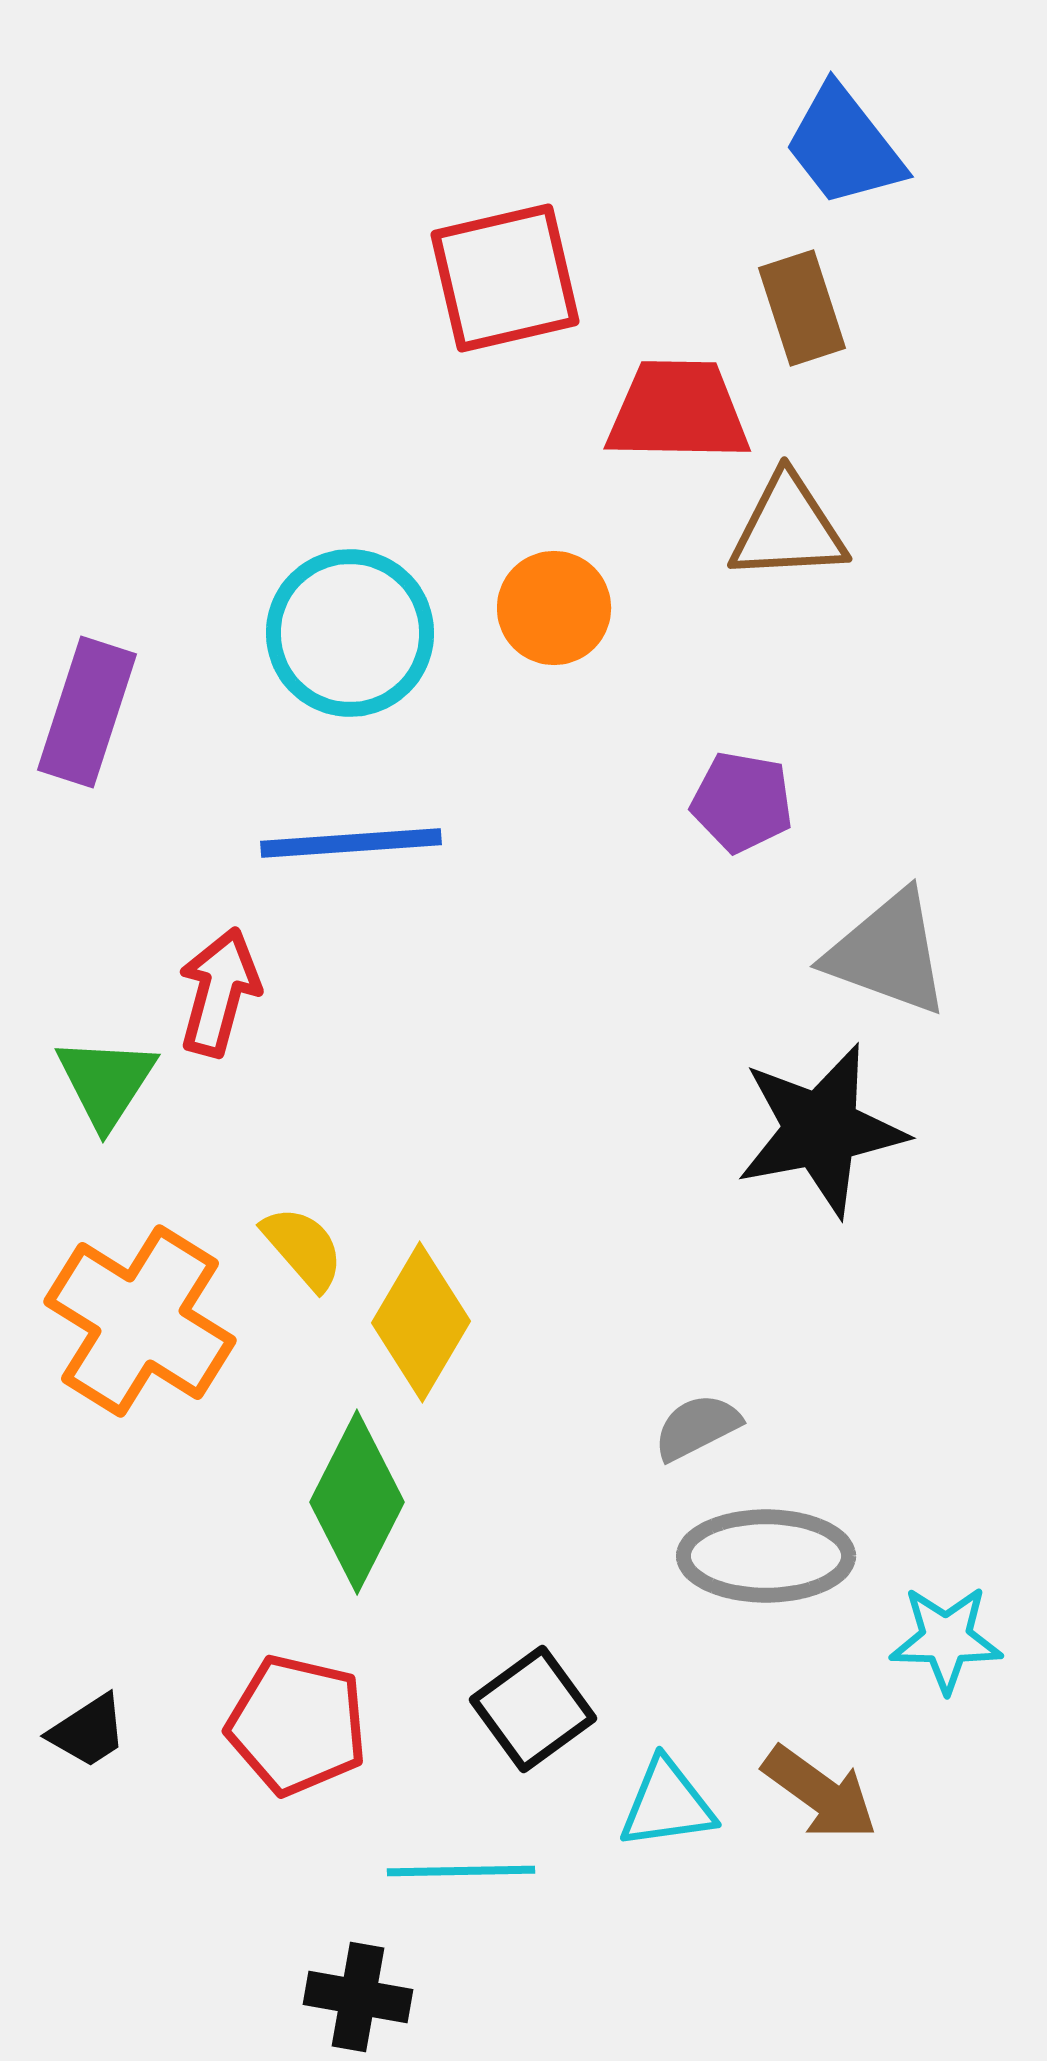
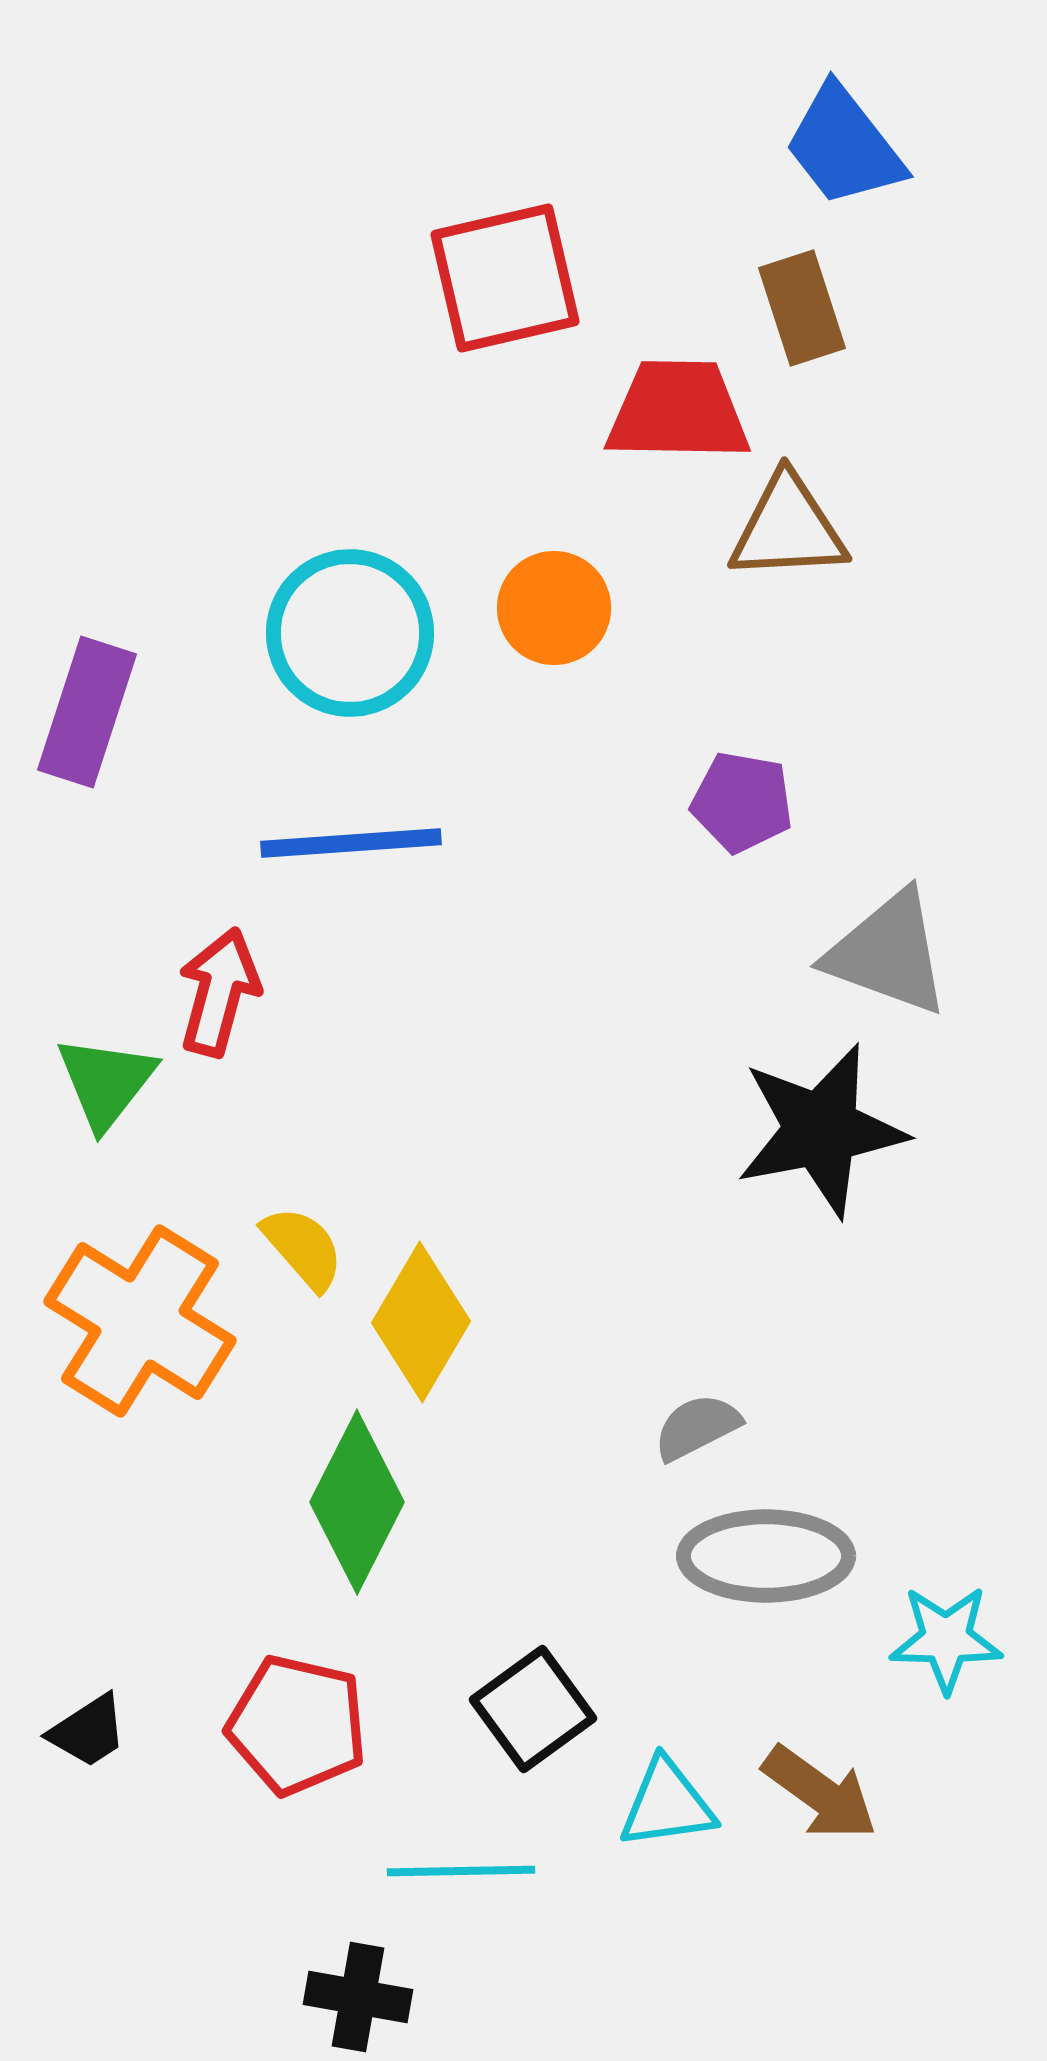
green triangle: rotated 5 degrees clockwise
